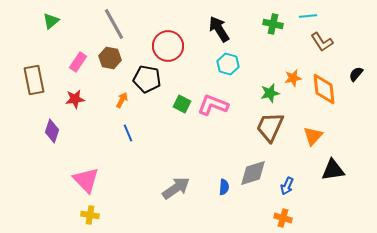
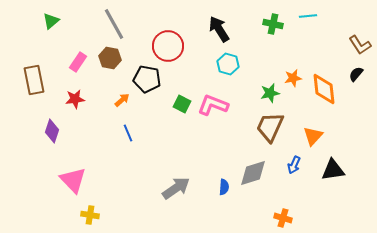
brown L-shape: moved 38 px right, 3 px down
orange arrow: rotated 21 degrees clockwise
pink triangle: moved 13 px left
blue arrow: moved 7 px right, 21 px up
